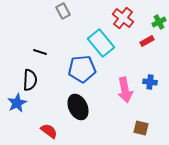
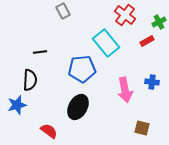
red cross: moved 2 px right, 3 px up
cyan rectangle: moved 5 px right
black line: rotated 24 degrees counterclockwise
blue cross: moved 2 px right
blue star: moved 2 px down; rotated 12 degrees clockwise
black ellipse: rotated 55 degrees clockwise
brown square: moved 1 px right
